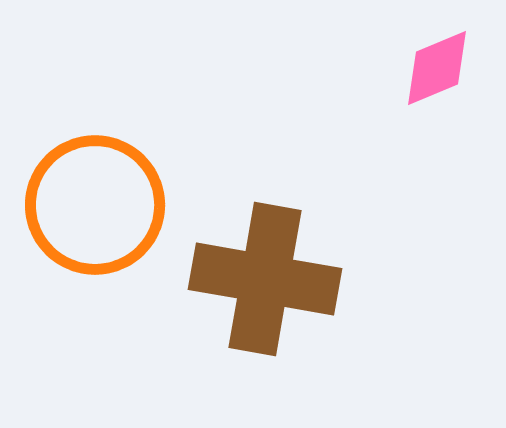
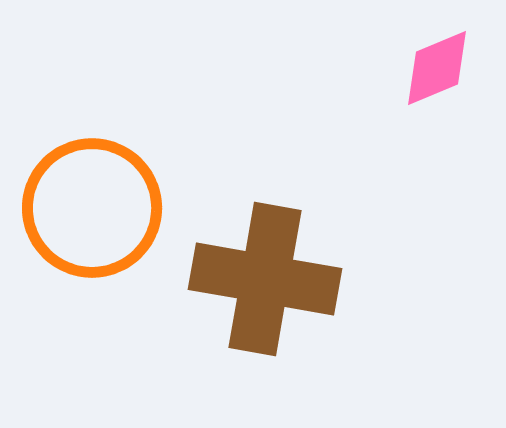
orange circle: moved 3 px left, 3 px down
